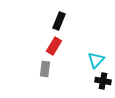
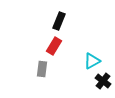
cyan triangle: moved 4 px left, 1 px down; rotated 18 degrees clockwise
gray rectangle: moved 3 px left
black cross: rotated 28 degrees clockwise
